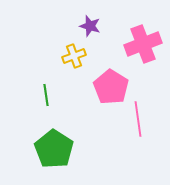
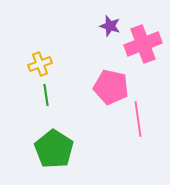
purple star: moved 20 px right
yellow cross: moved 34 px left, 8 px down
pink pentagon: rotated 20 degrees counterclockwise
